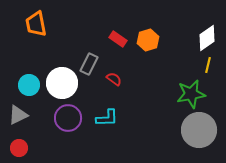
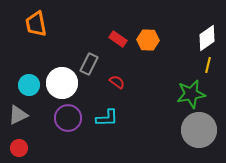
orange hexagon: rotated 20 degrees clockwise
red semicircle: moved 3 px right, 3 px down
